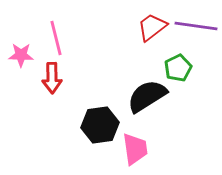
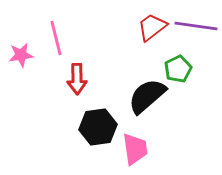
pink star: rotated 10 degrees counterclockwise
green pentagon: moved 1 px down
red arrow: moved 25 px right, 1 px down
black semicircle: rotated 9 degrees counterclockwise
black hexagon: moved 2 px left, 2 px down
